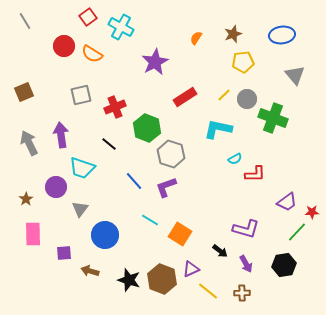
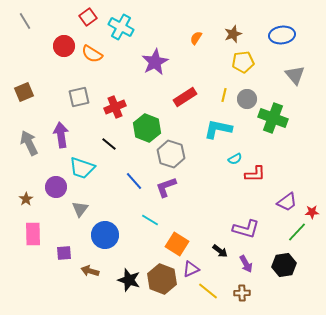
gray square at (81, 95): moved 2 px left, 2 px down
yellow line at (224, 95): rotated 32 degrees counterclockwise
orange square at (180, 234): moved 3 px left, 10 px down
